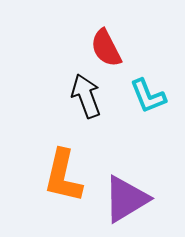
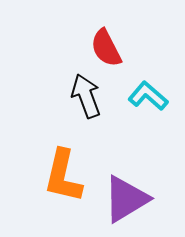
cyan L-shape: rotated 153 degrees clockwise
